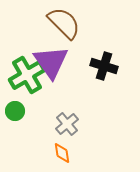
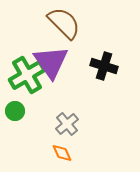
orange diamond: rotated 15 degrees counterclockwise
